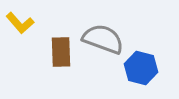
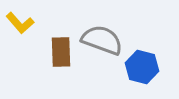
gray semicircle: moved 1 px left, 1 px down
blue hexagon: moved 1 px right, 1 px up
